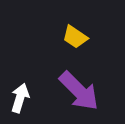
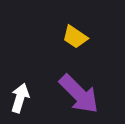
purple arrow: moved 3 px down
